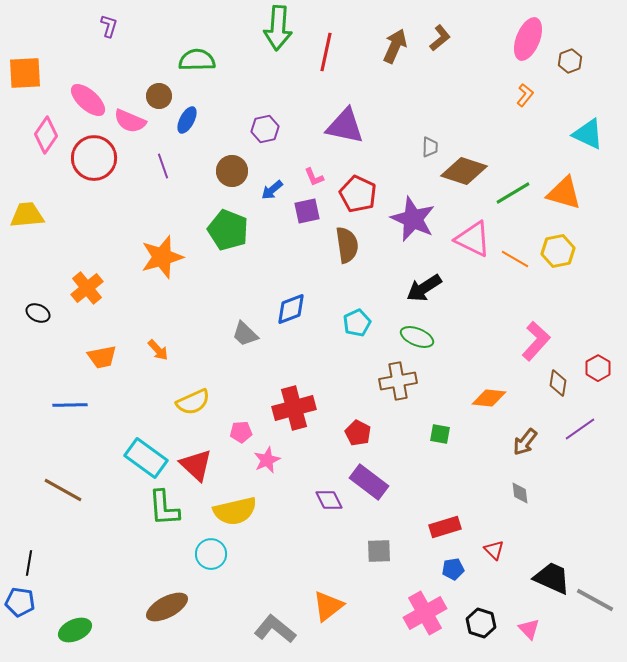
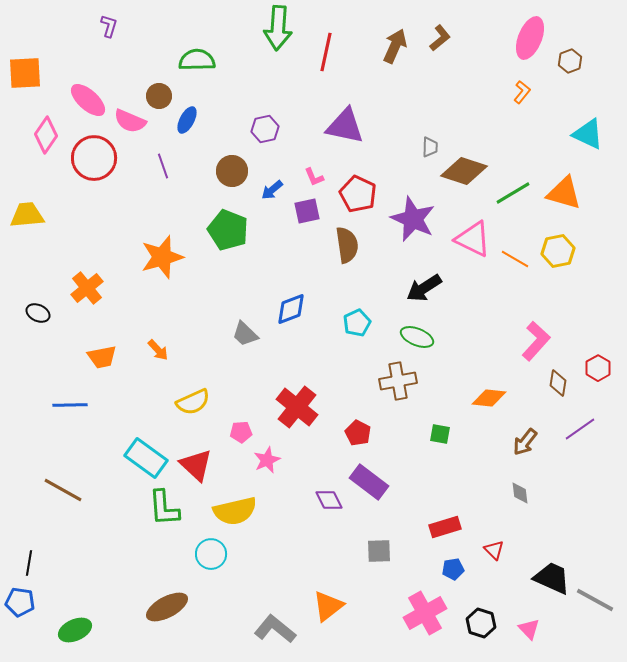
pink ellipse at (528, 39): moved 2 px right, 1 px up
orange L-shape at (525, 95): moved 3 px left, 3 px up
red cross at (294, 408): moved 3 px right, 1 px up; rotated 36 degrees counterclockwise
